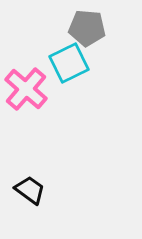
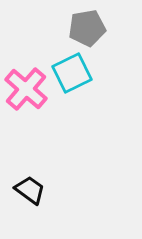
gray pentagon: rotated 15 degrees counterclockwise
cyan square: moved 3 px right, 10 px down
